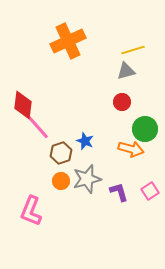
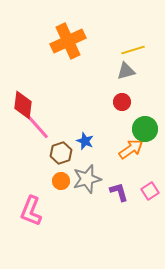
orange arrow: rotated 50 degrees counterclockwise
